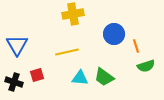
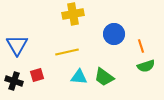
orange line: moved 5 px right
cyan triangle: moved 1 px left, 1 px up
black cross: moved 1 px up
